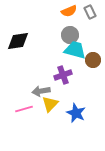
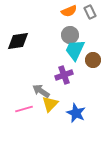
cyan trapezoid: rotated 80 degrees counterclockwise
purple cross: moved 1 px right
gray arrow: rotated 42 degrees clockwise
